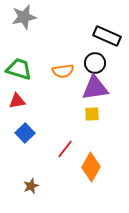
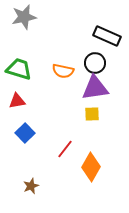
orange semicircle: rotated 20 degrees clockwise
